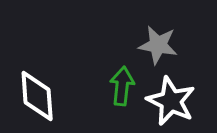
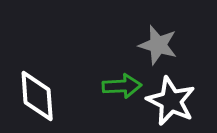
gray star: rotated 6 degrees clockwise
green arrow: rotated 81 degrees clockwise
